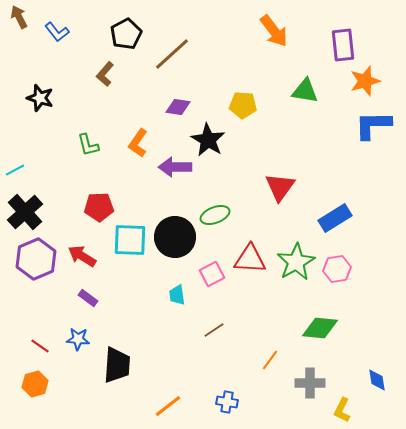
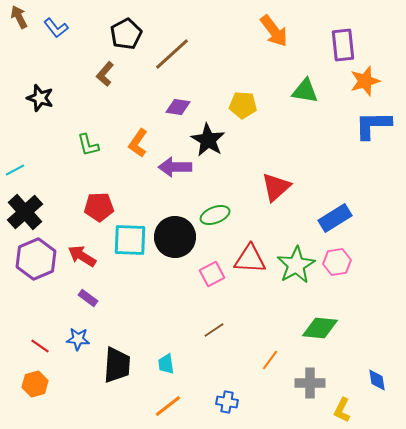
blue L-shape at (57, 32): moved 1 px left, 4 px up
red triangle at (280, 187): moved 4 px left; rotated 12 degrees clockwise
green star at (296, 262): moved 3 px down
pink hexagon at (337, 269): moved 7 px up
cyan trapezoid at (177, 295): moved 11 px left, 69 px down
